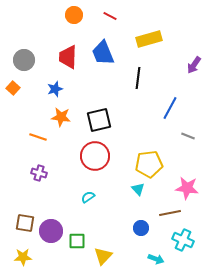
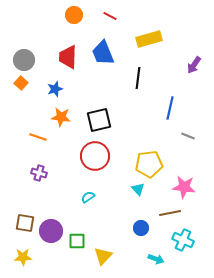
orange square: moved 8 px right, 5 px up
blue line: rotated 15 degrees counterclockwise
pink star: moved 3 px left, 1 px up
